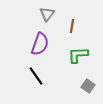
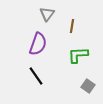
purple semicircle: moved 2 px left
